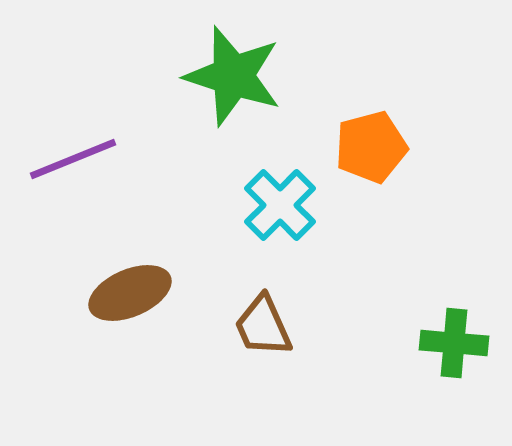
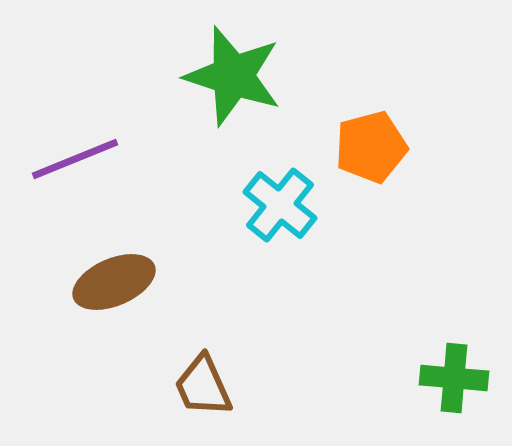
purple line: moved 2 px right
cyan cross: rotated 6 degrees counterclockwise
brown ellipse: moved 16 px left, 11 px up
brown trapezoid: moved 60 px left, 60 px down
green cross: moved 35 px down
